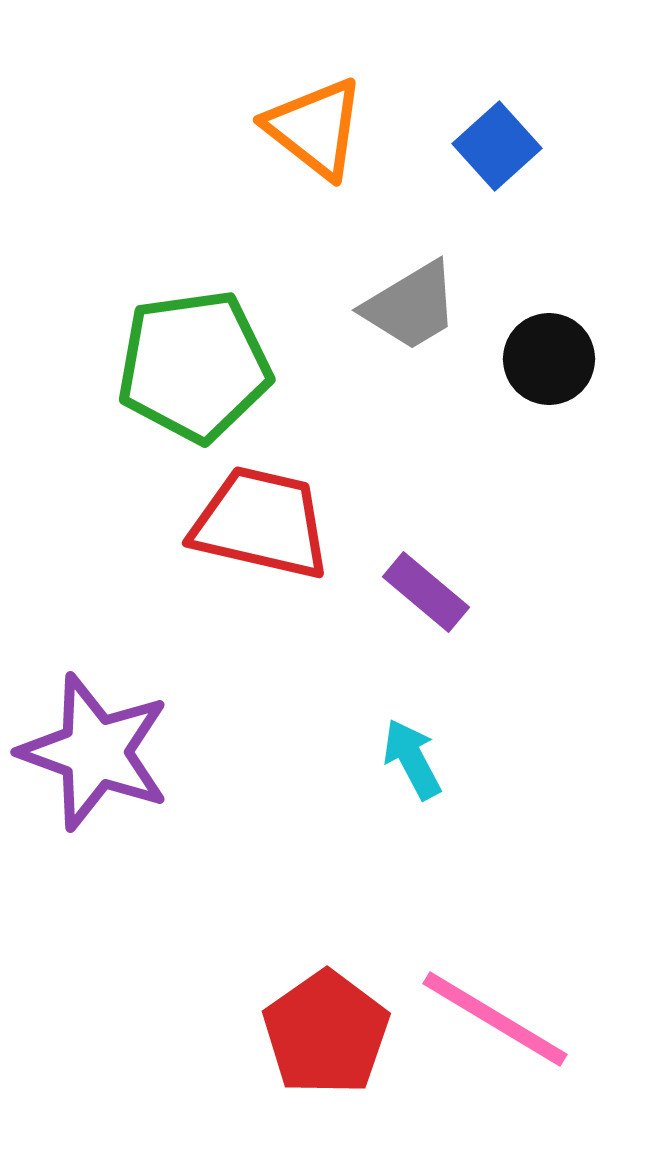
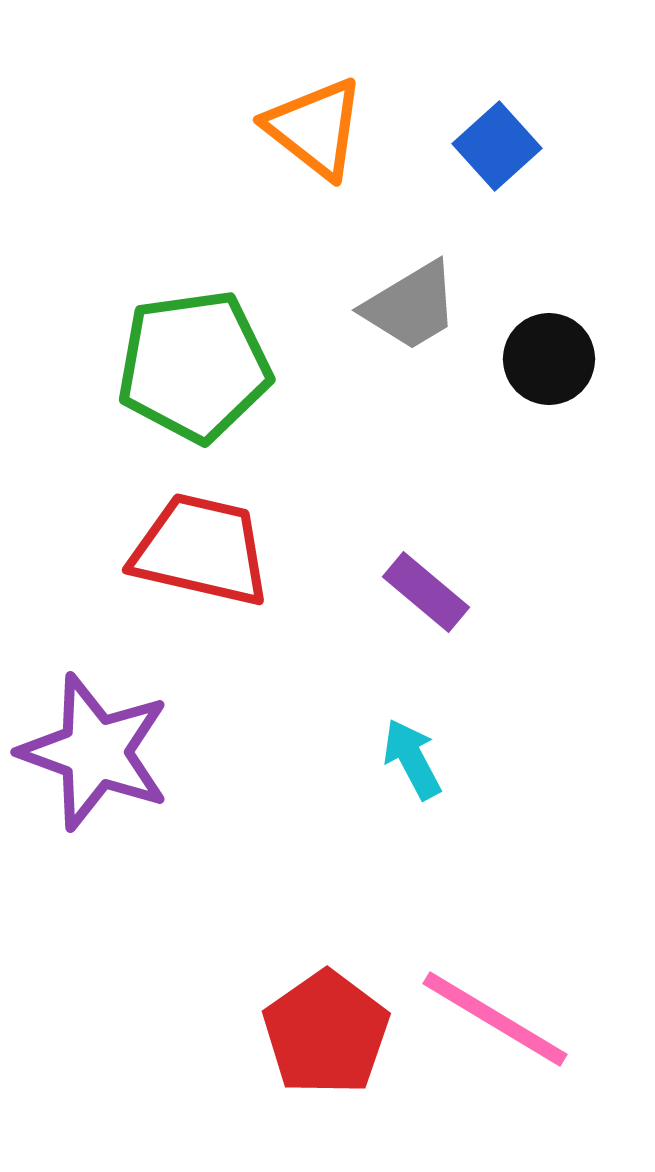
red trapezoid: moved 60 px left, 27 px down
